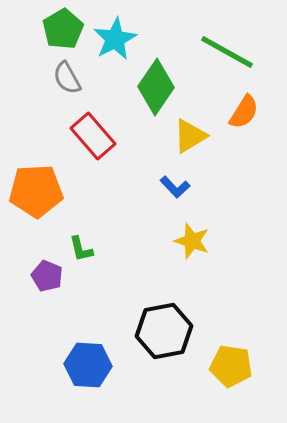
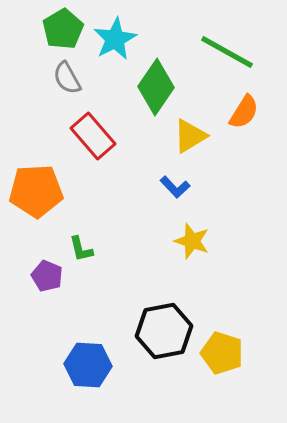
yellow pentagon: moved 9 px left, 13 px up; rotated 9 degrees clockwise
